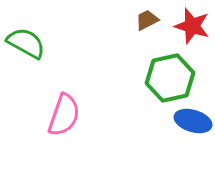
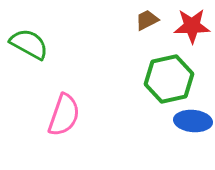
red star: rotated 18 degrees counterclockwise
green semicircle: moved 3 px right, 1 px down
green hexagon: moved 1 px left, 1 px down
blue ellipse: rotated 12 degrees counterclockwise
